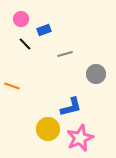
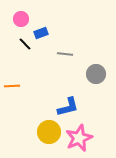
blue rectangle: moved 3 px left, 3 px down
gray line: rotated 21 degrees clockwise
orange line: rotated 21 degrees counterclockwise
blue L-shape: moved 3 px left
yellow circle: moved 1 px right, 3 px down
pink star: moved 1 px left
